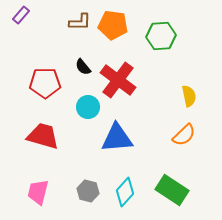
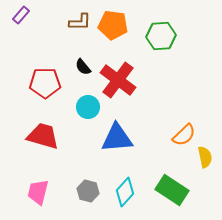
yellow semicircle: moved 16 px right, 61 px down
